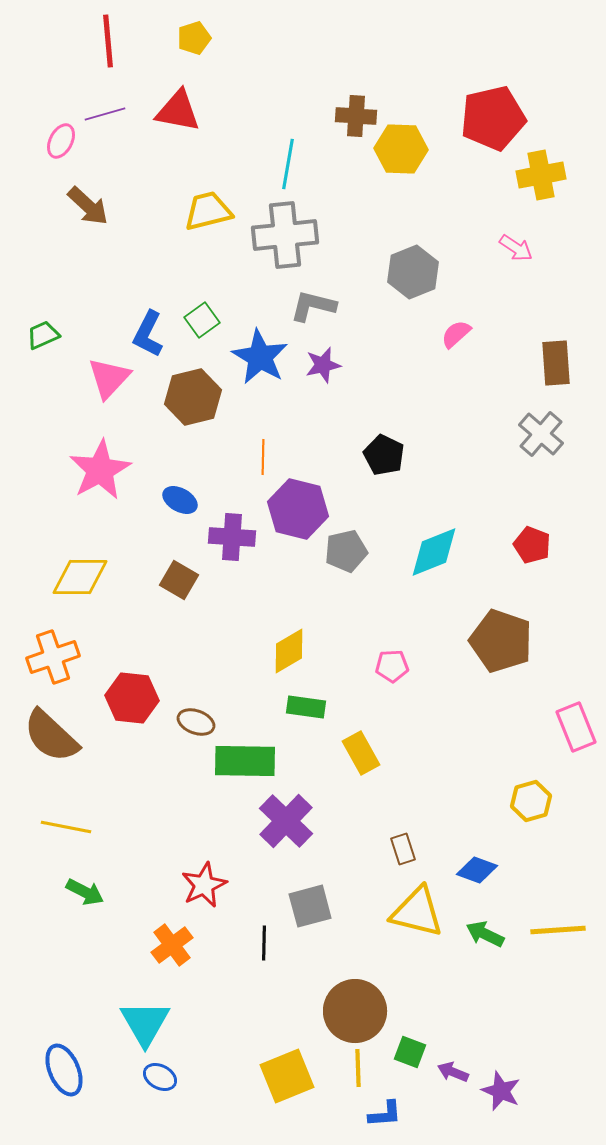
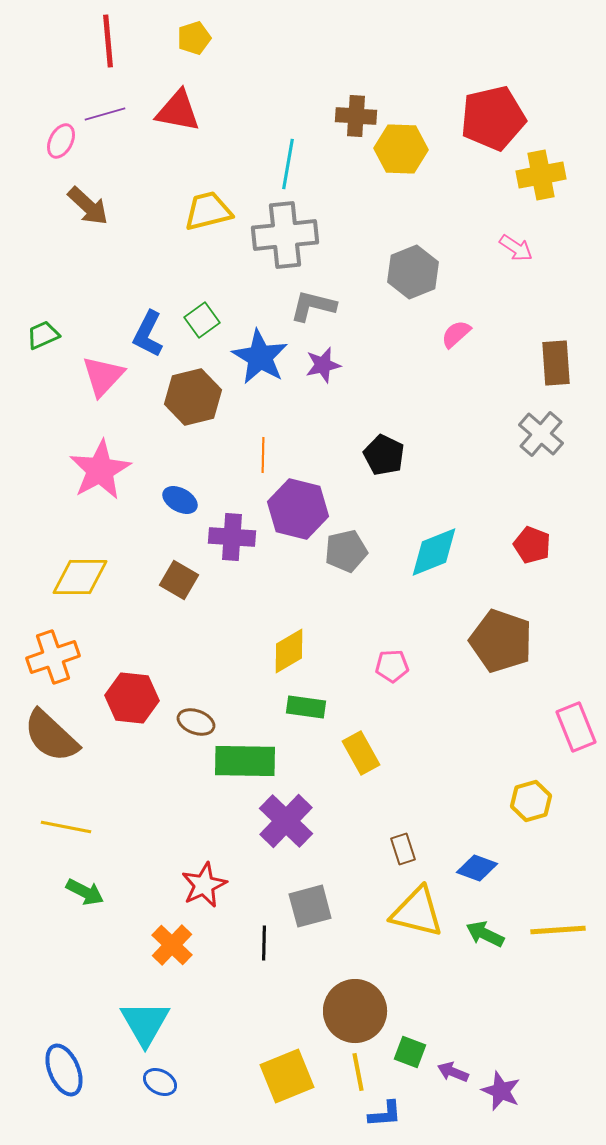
pink triangle at (109, 378): moved 6 px left, 2 px up
orange line at (263, 457): moved 2 px up
blue diamond at (477, 870): moved 2 px up
orange cross at (172, 945): rotated 9 degrees counterclockwise
yellow line at (358, 1068): moved 4 px down; rotated 9 degrees counterclockwise
blue ellipse at (160, 1077): moved 5 px down
